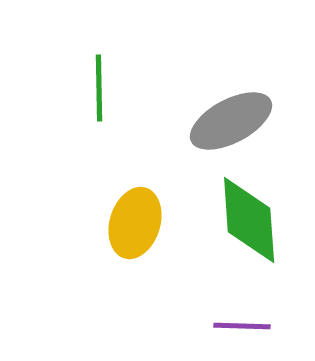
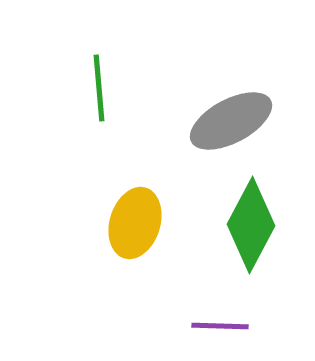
green line: rotated 4 degrees counterclockwise
green diamond: moved 2 px right, 5 px down; rotated 32 degrees clockwise
purple line: moved 22 px left
